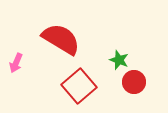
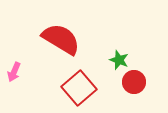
pink arrow: moved 2 px left, 9 px down
red square: moved 2 px down
